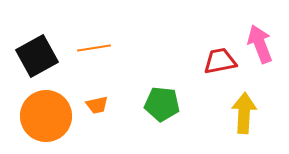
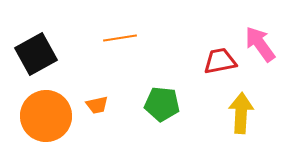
pink arrow: rotated 15 degrees counterclockwise
orange line: moved 26 px right, 10 px up
black square: moved 1 px left, 2 px up
yellow arrow: moved 3 px left
